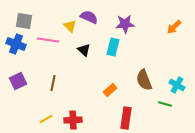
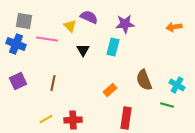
orange arrow: rotated 35 degrees clockwise
pink line: moved 1 px left, 1 px up
black triangle: moved 1 px left; rotated 16 degrees clockwise
green line: moved 2 px right, 1 px down
